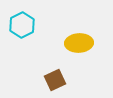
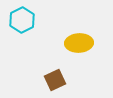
cyan hexagon: moved 5 px up
